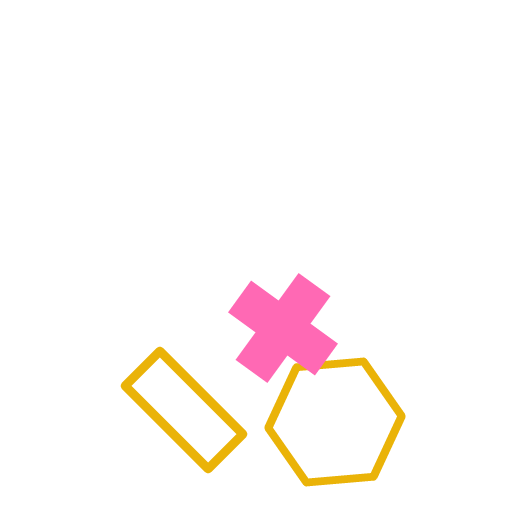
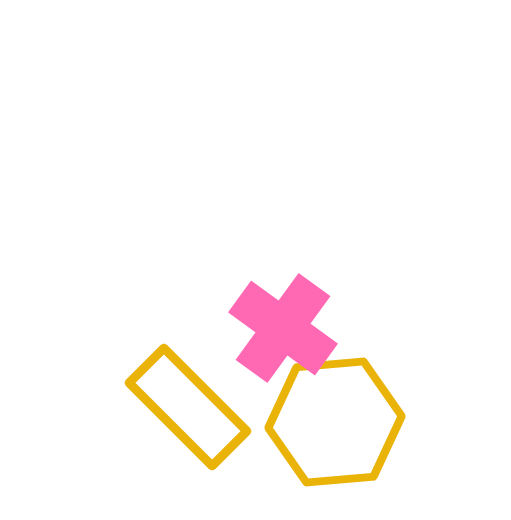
yellow rectangle: moved 4 px right, 3 px up
